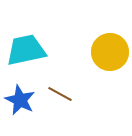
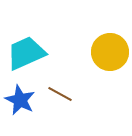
cyan trapezoid: moved 3 px down; rotated 12 degrees counterclockwise
